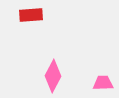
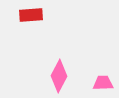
pink diamond: moved 6 px right
